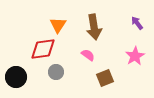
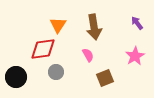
pink semicircle: rotated 24 degrees clockwise
